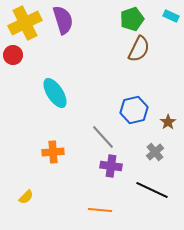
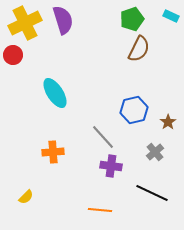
black line: moved 3 px down
